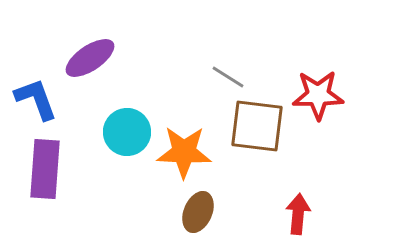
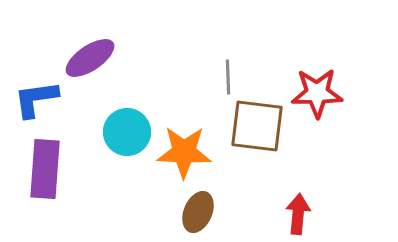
gray line: rotated 56 degrees clockwise
red star: moved 1 px left, 2 px up
blue L-shape: rotated 78 degrees counterclockwise
